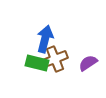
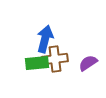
brown cross: rotated 15 degrees clockwise
green rectangle: rotated 20 degrees counterclockwise
